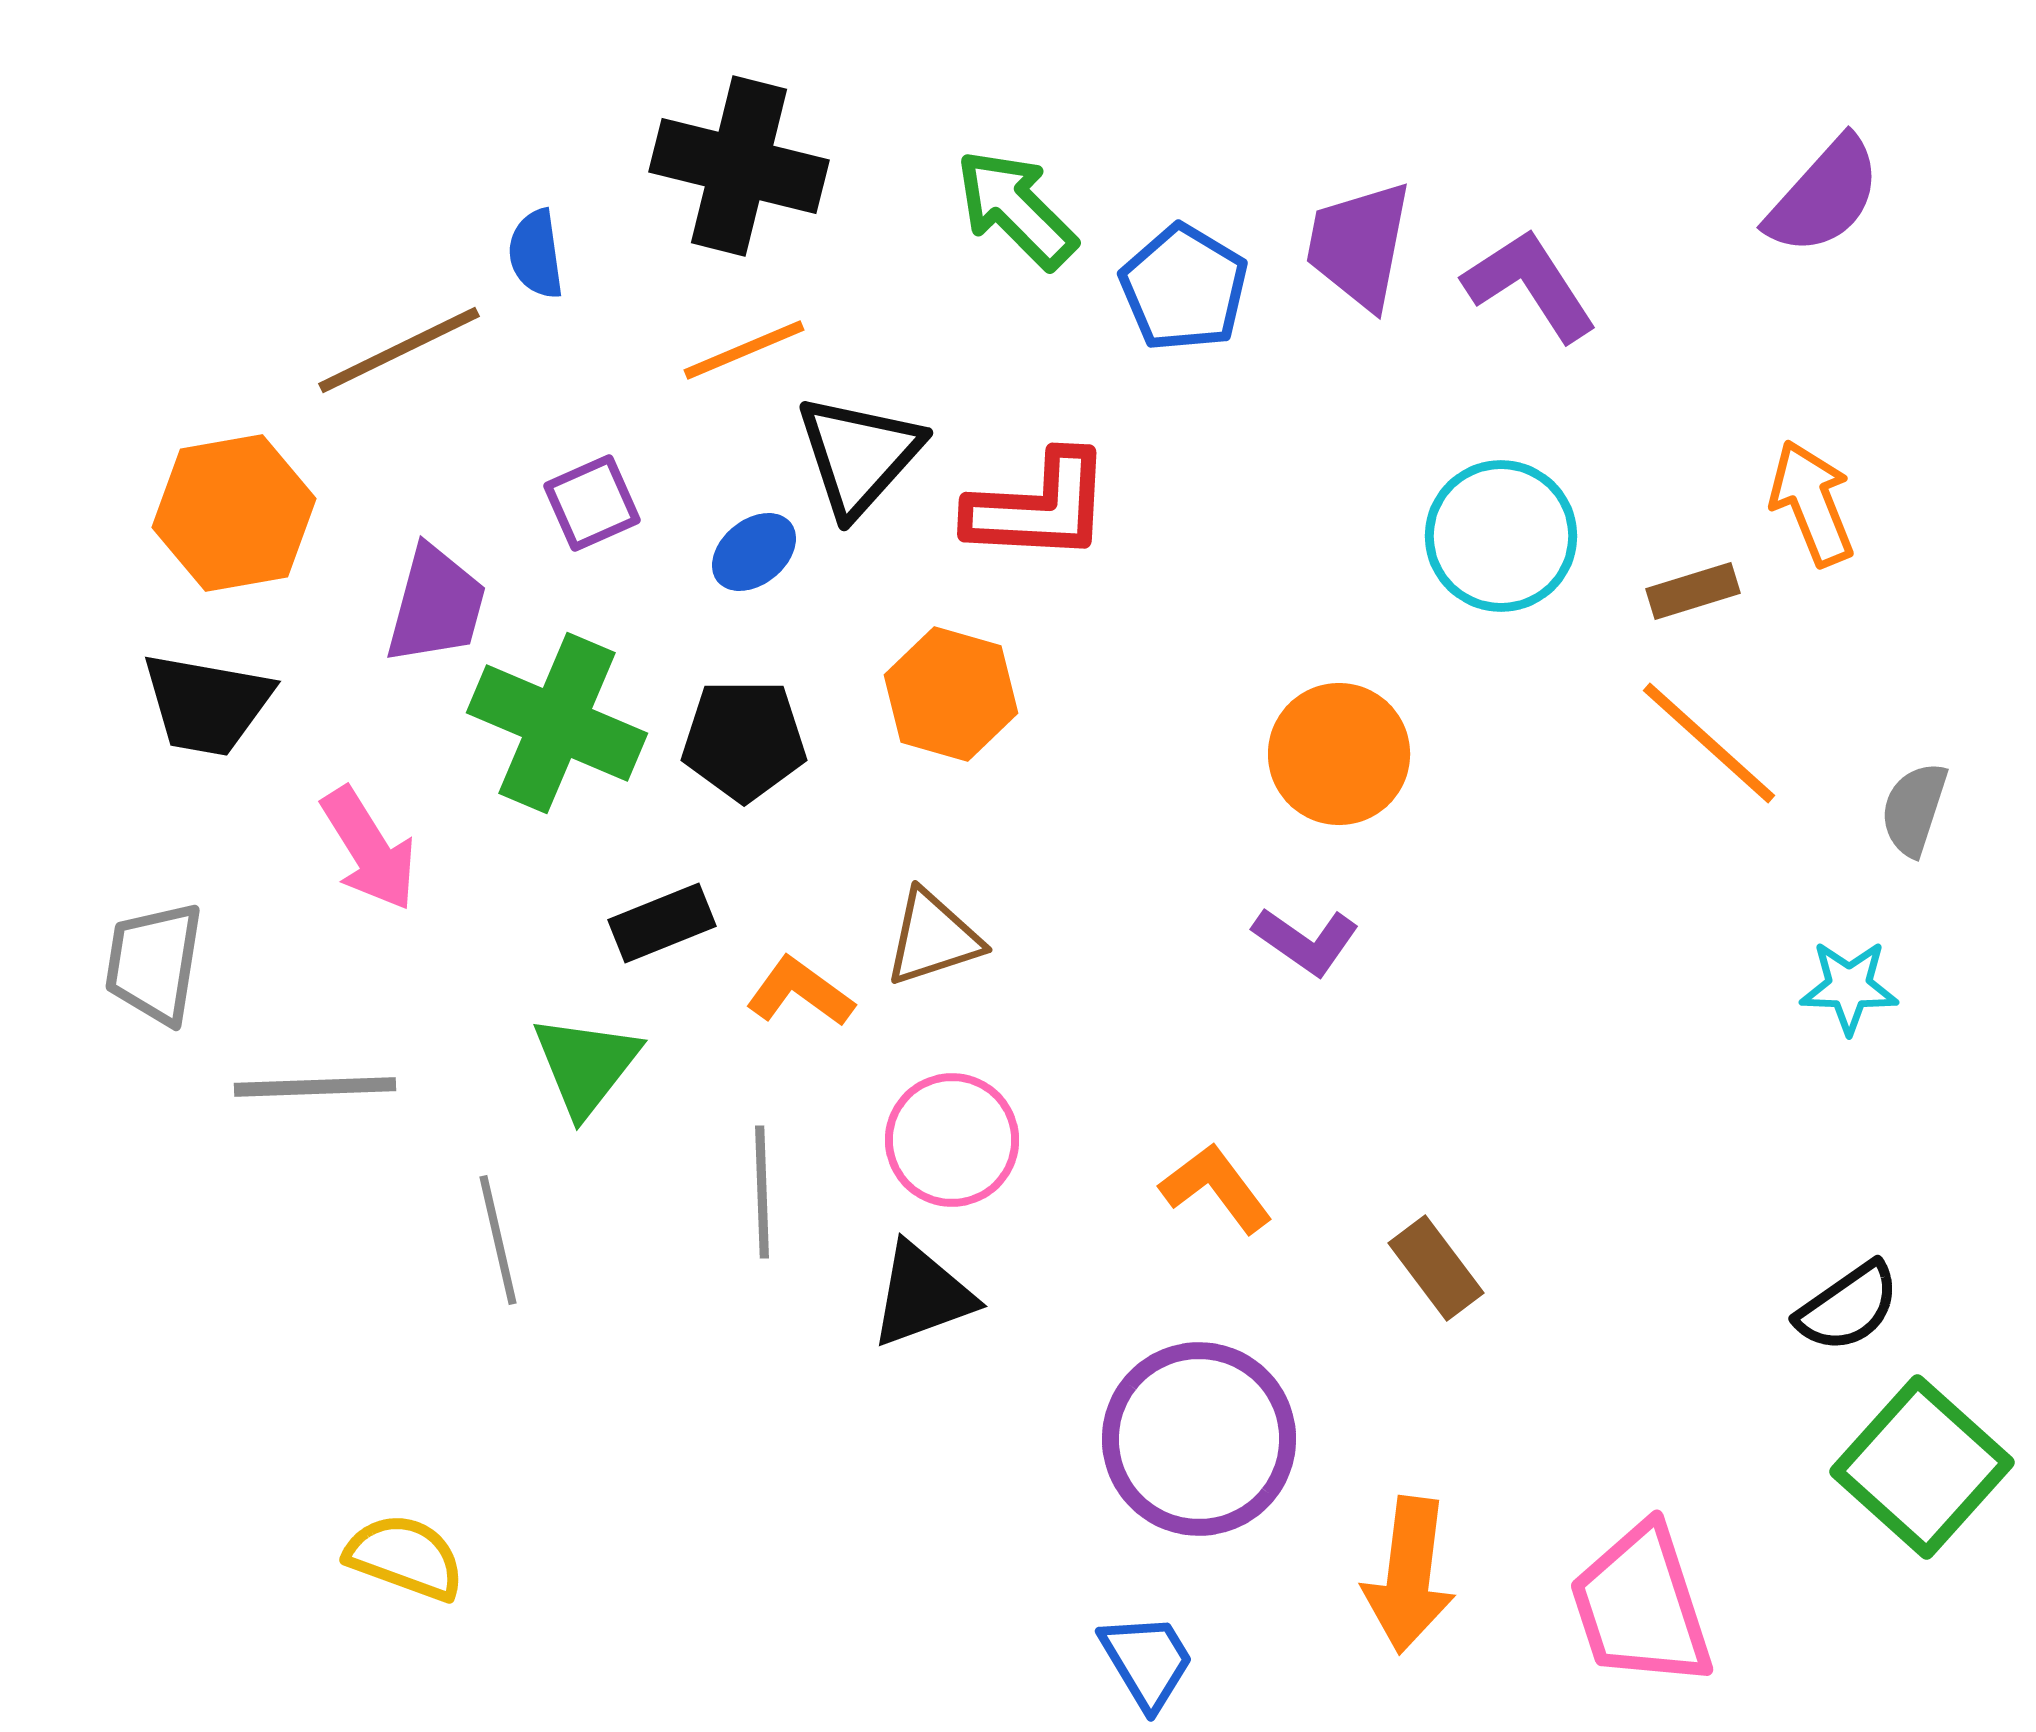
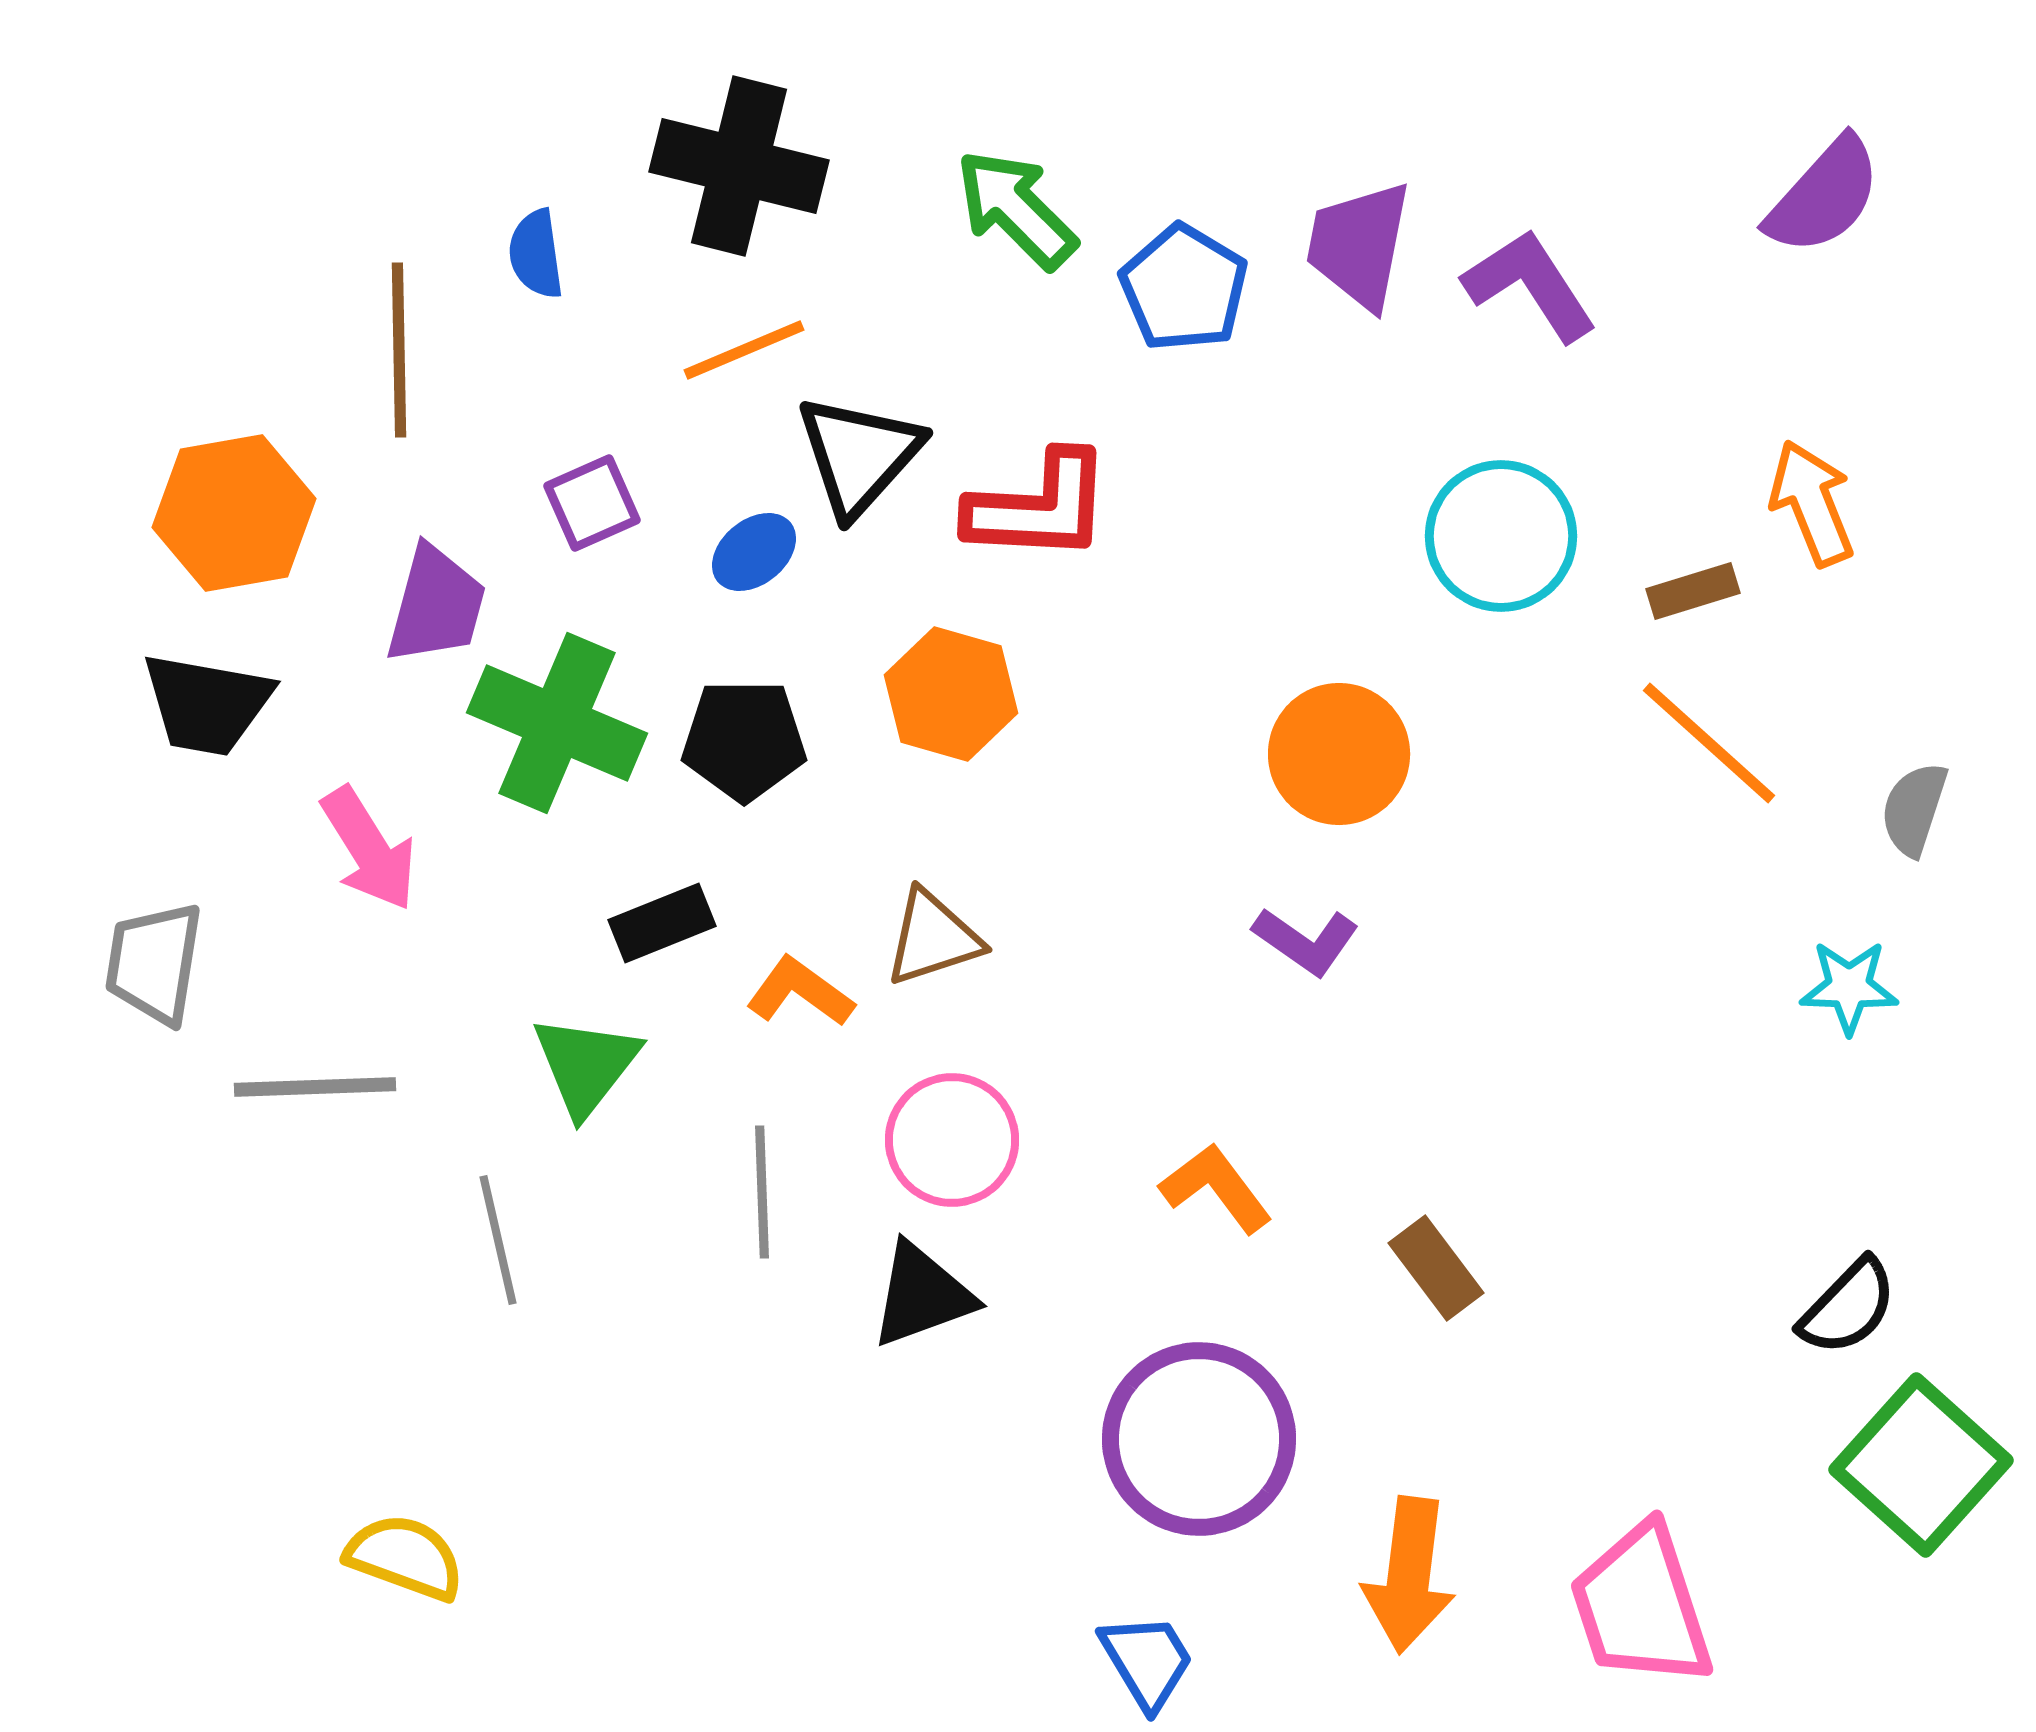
brown line at (399, 350): rotated 65 degrees counterclockwise
black semicircle at (1848, 1307): rotated 11 degrees counterclockwise
green square at (1922, 1467): moved 1 px left, 2 px up
